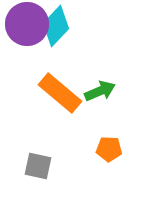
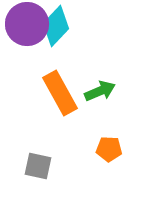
orange rectangle: rotated 21 degrees clockwise
